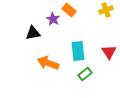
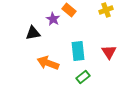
green rectangle: moved 2 px left, 3 px down
